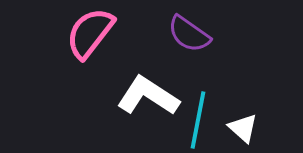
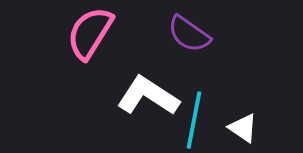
pink semicircle: rotated 6 degrees counterclockwise
cyan line: moved 4 px left
white triangle: rotated 8 degrees counterclockwise
